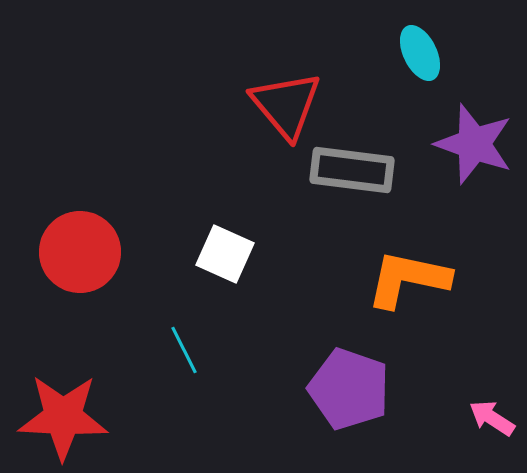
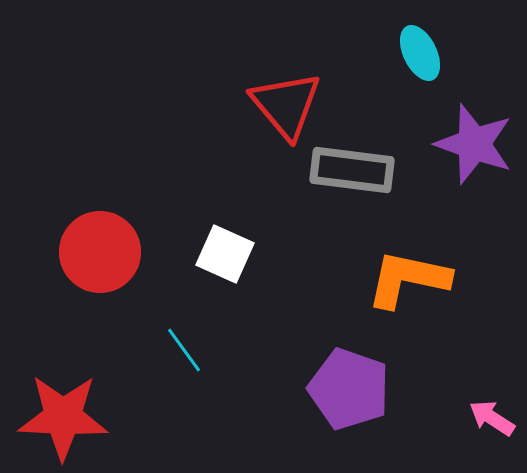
red circle: moved 20 px right
cyan line: rotated 9 degrees counterclockwise
